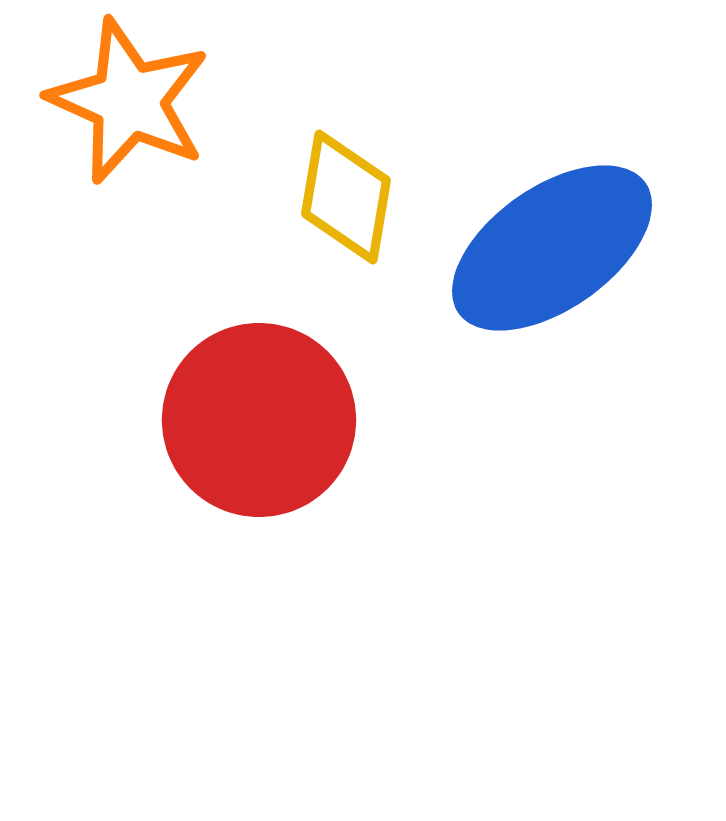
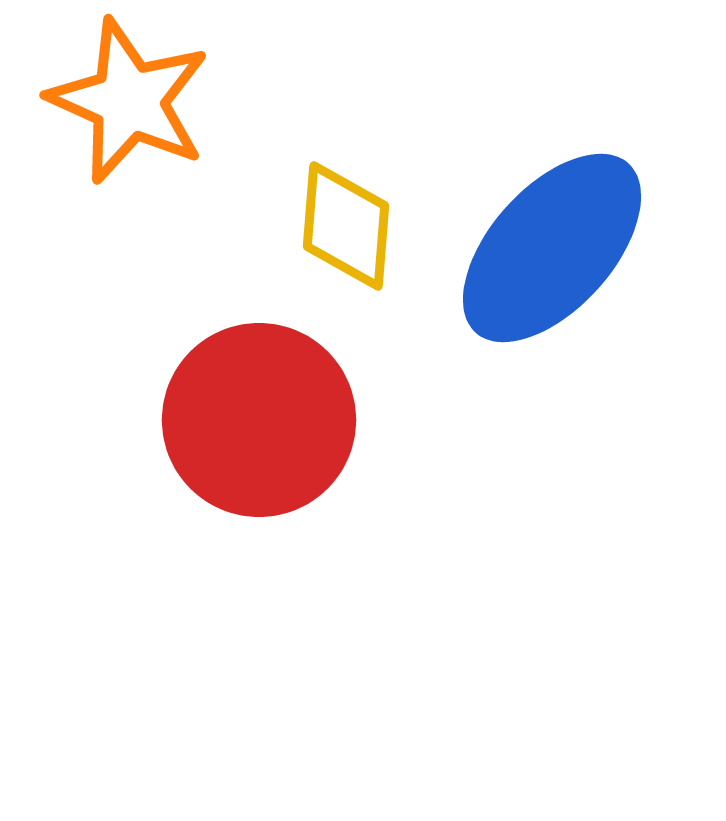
yellow diamond: moved 29 px down; rotated 5 degrees counterclockwise
blue ellipse: rotated 13 degrees counterclockwise
